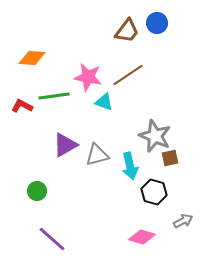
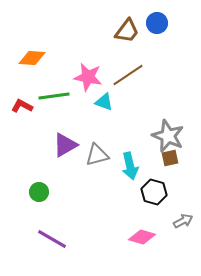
gray star: moved 13 px right
green circle: moved 2 px right, 1 px down
purple line: rotated 12 degrees counterclockwise
